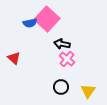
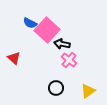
pink square: moved 11 px down
blue semicircle: rotated 40 degrees clockwise
pink cross: moved 2 px right, 1 px down
black circle: moved 5 px left, 1 px down
yellow triangle: rotated 21 degrees clockwise
